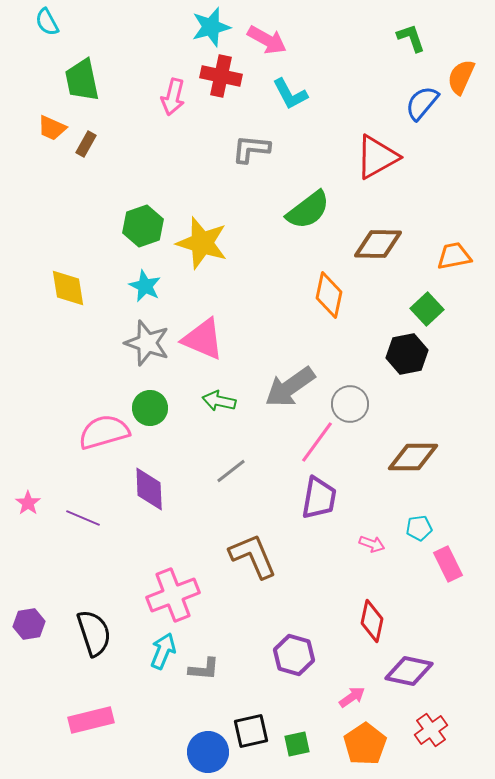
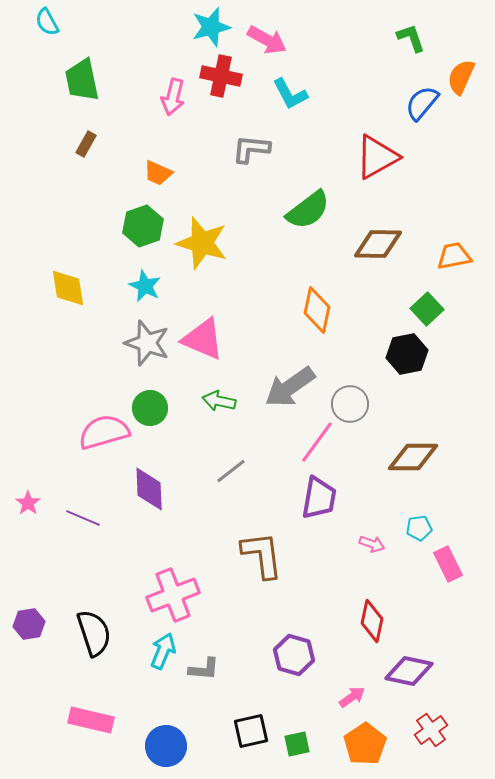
orange trapezoid at (52, 128): moved 106 px right, 45 px down
orange diamond at (329, 295): moved 12 px left, 15 px down
brown L-shape at (253, 556): moved 9 px right, 1 px up; rotated 16 degrees clockwise
pink rectangle at (91, 720): rotated 27 degrees clockwise
blue circle at (208, 752): moved 42 px left, 6 px up
